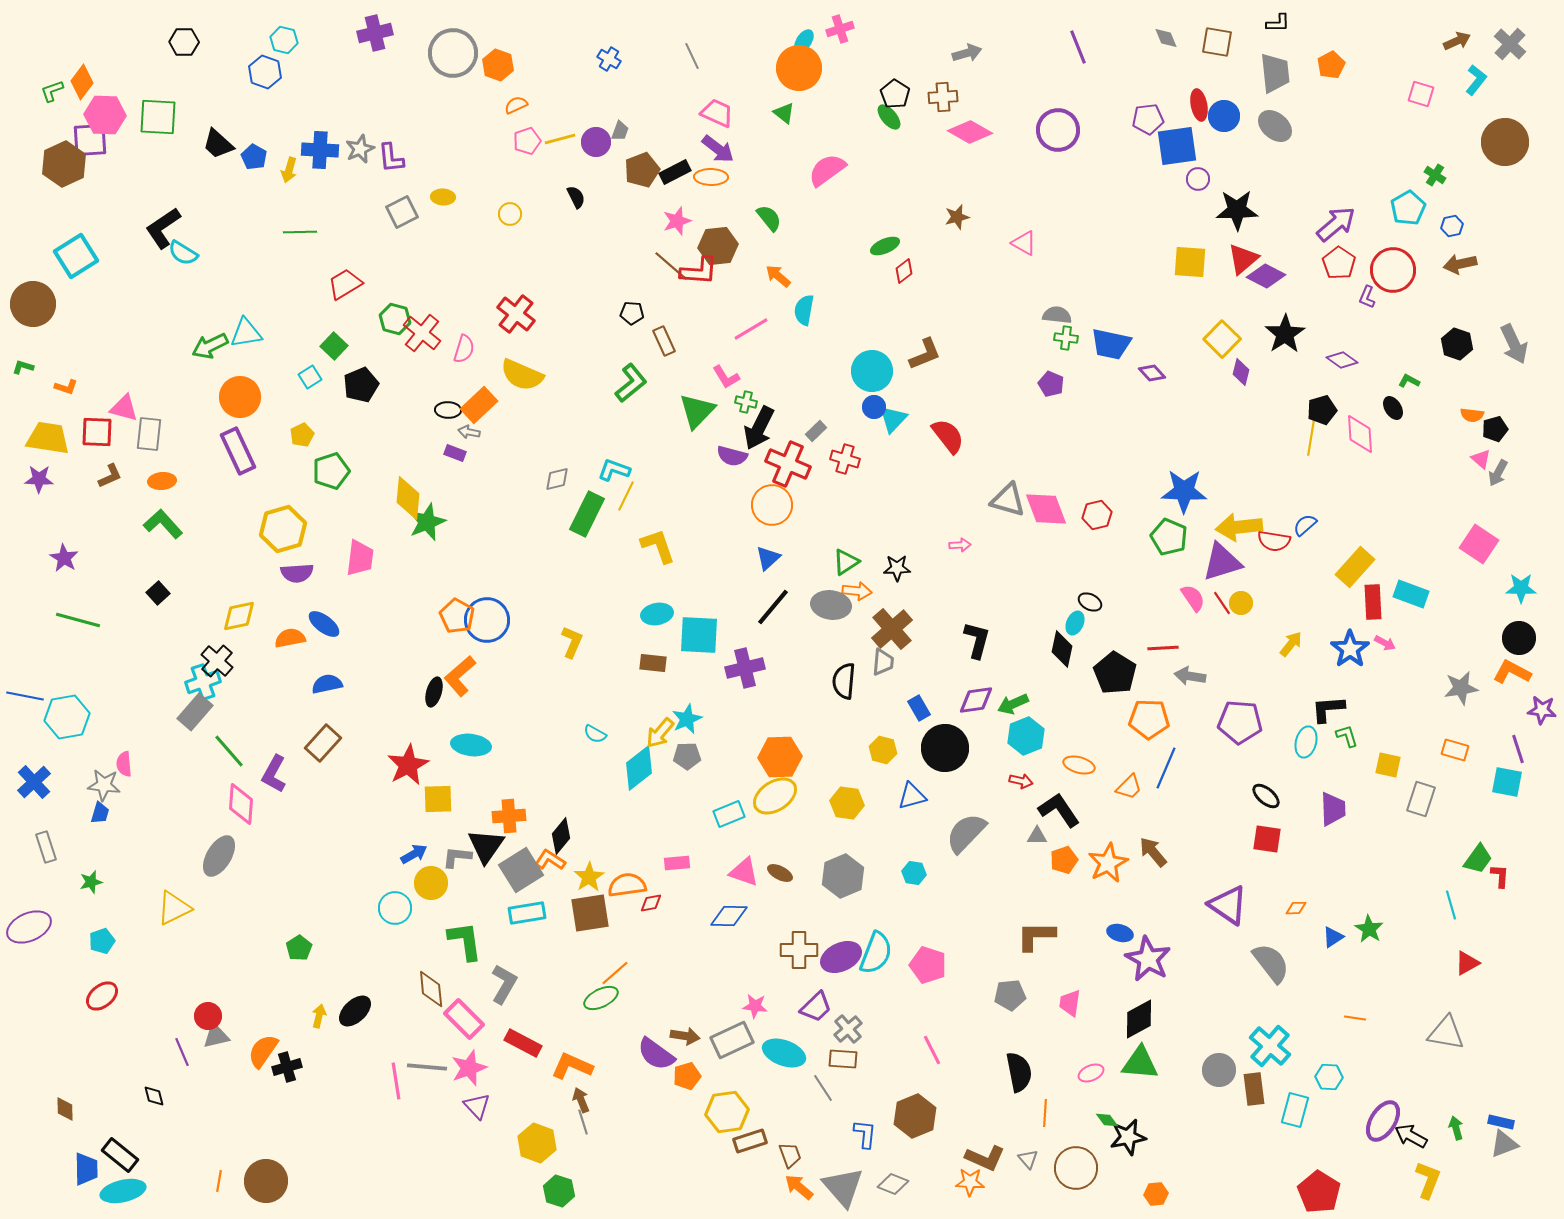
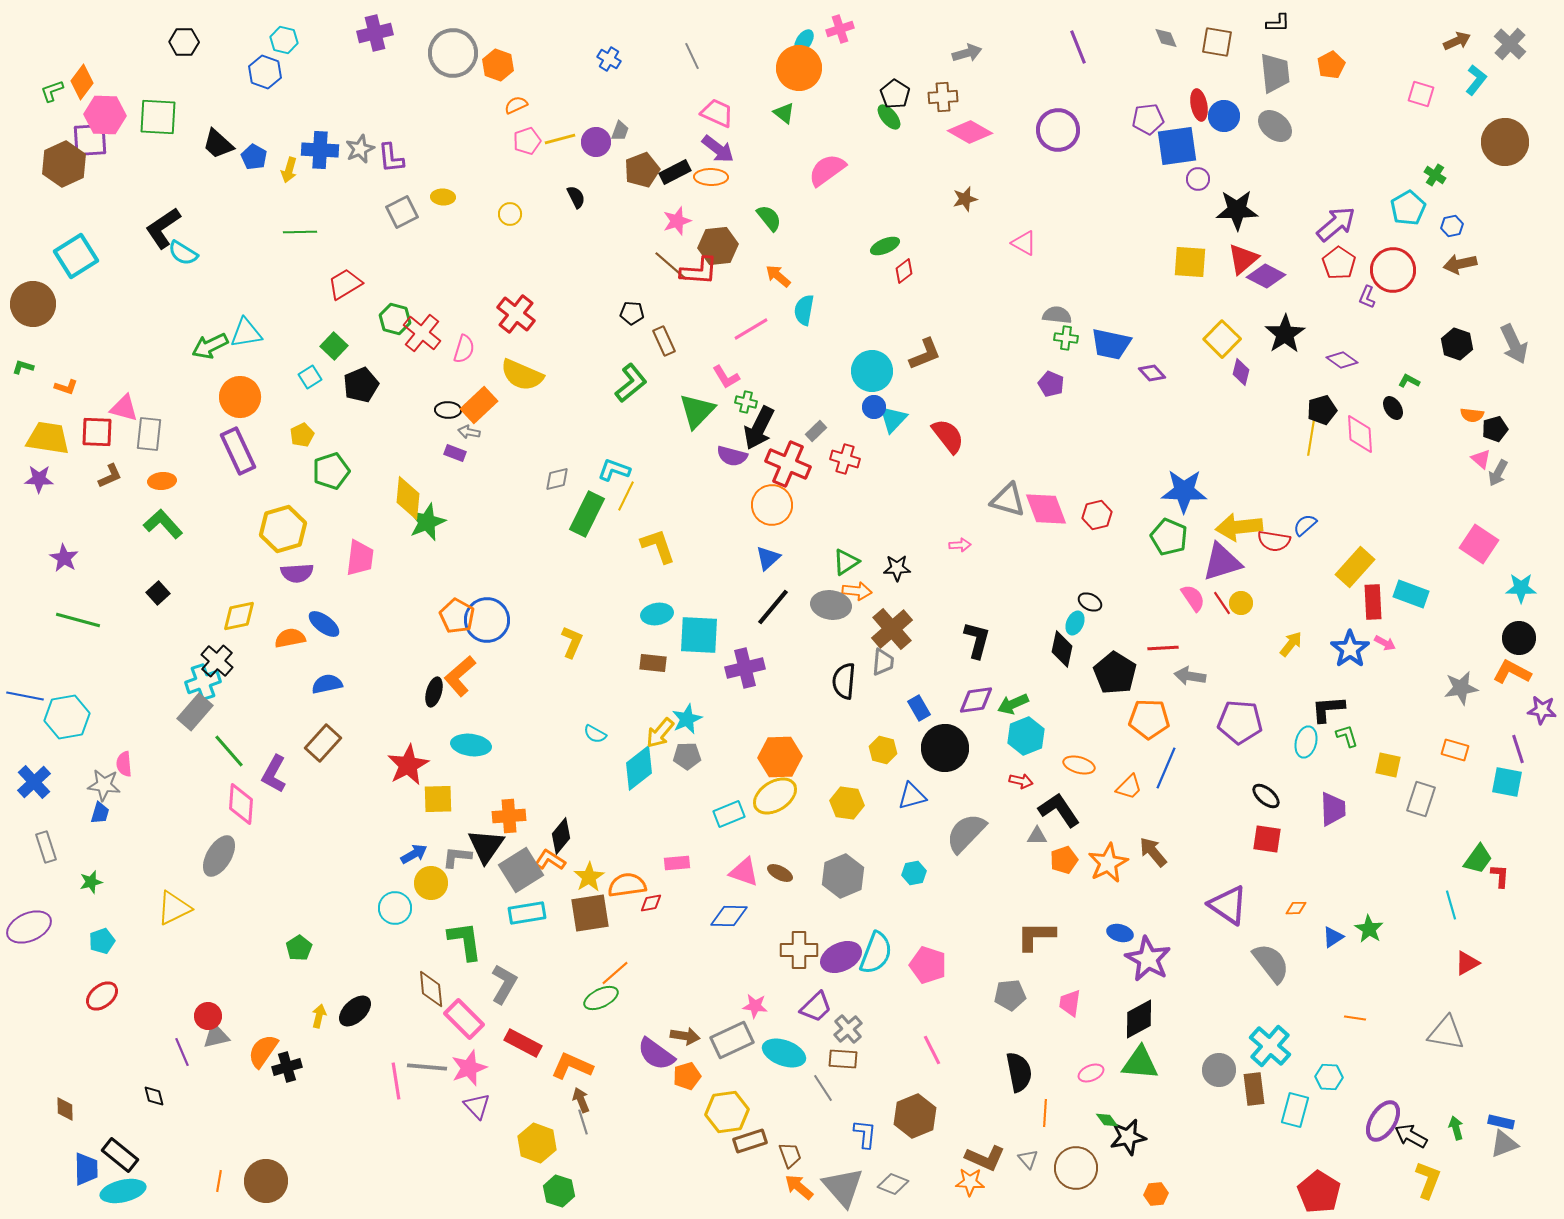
brown star at (957, 217): moved 8 px right, 18 px up
cyan hexagon at (914, 873): rotated 20 degrees counterclockwise
